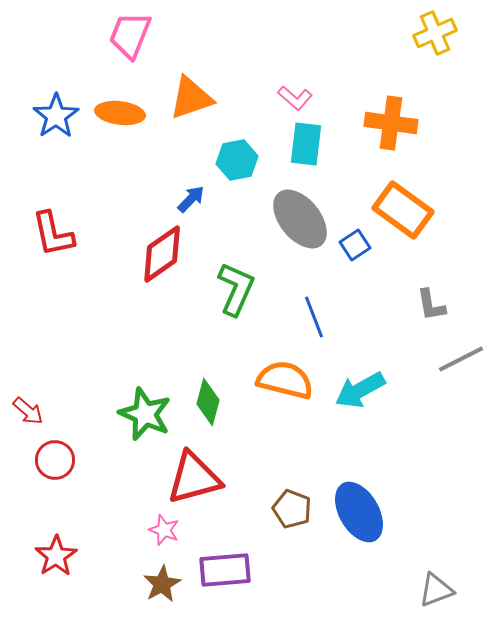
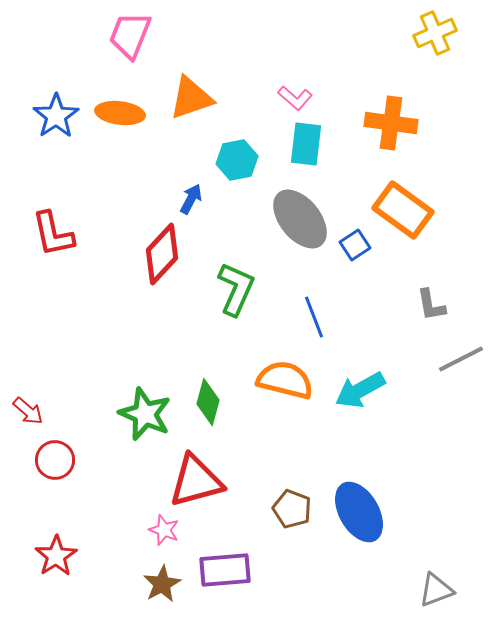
blue arrow: rotated 16 degrees counterclockwise
red diamond: rotated 12 degrees counterclockwise
red triangle: moved 2 px right, 3 px down
